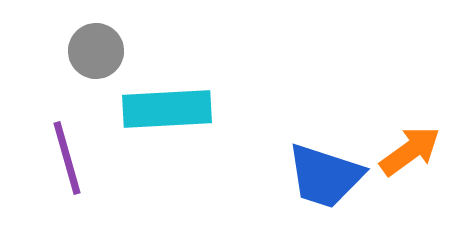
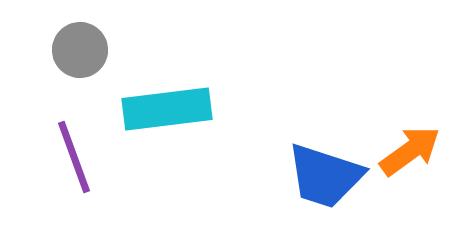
gray circle: moved 16 px left, 1 px up
cyan rectangle: rotated 4 degrees counterclockwise
purple line: moved 7 px right, 1 px up; rotated 4 degrees counterclockwise
